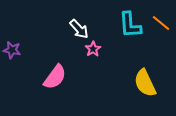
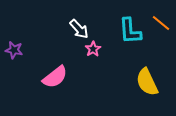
cyan L-shape: moved 6 px down
purple star: moved 2 px right
pink semicircle: rotated 16 degrees clockwise
yellow semicircle: moved 2 px right, 1 px up
